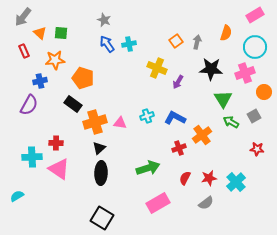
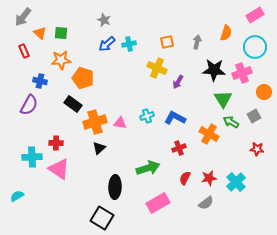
orange square at (176, 41): moved 9 px left, 1 px down; rotated 24 degrees clockwise
blue arrow at (107, 44): rotated 96 degrees counterclockwise
orange star at (55, 60): moved 6 px right
black star at (211, 69): moved 3 px right, 1 px down
pink cross at (245, 73): moved 3 px left
blue cross at (40, 81): rotated 24 degrees clockwise
orange cross at (202, 135): moved 7 px right, 1 px up; rotated 24 degrees counterclockwise
black ellipse at (101, 173): moved 14 px right, 14 px down
